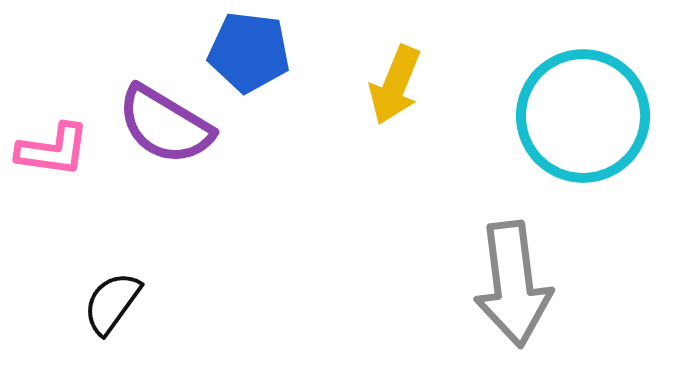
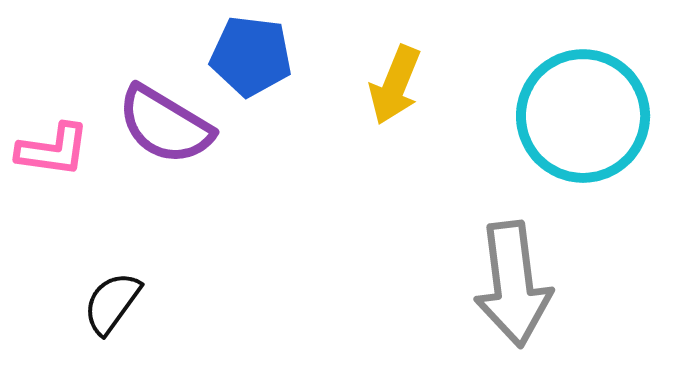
blue pentagon: moved 2 px right, 4 px down
